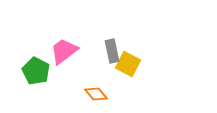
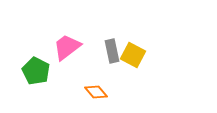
pink trapezoid: moved 3 px right, 4 px up
yellow square: moved 5 px right, 9 px up
orange diamond: moved 2 px up
